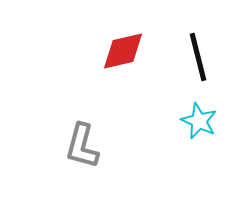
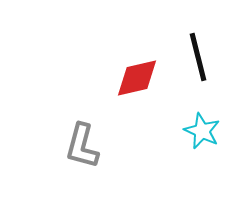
red diamond: moved 14 px right, 27 px down
cyan star: moved 3 px right, 10 px down
